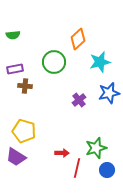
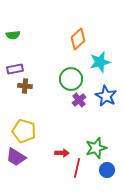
green circle: moved 17 px right, 17 px down
blue star: moved 3 px left, 3 px down; rotated 30 degrees counterclockwise
